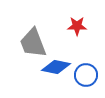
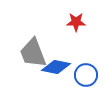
red star: moved 1 px left, 4 px up
gray trapezoid: moved 10 px down
